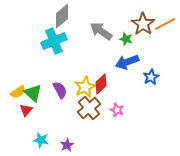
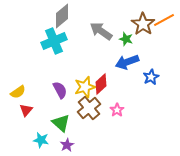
orange line: moved 1 px left, 4 px up
yellow star: rotated 10 degrees clockwise
green triangle: moved 28 px right, 30 px down
pink star: rotated 16 degrees clockwise
